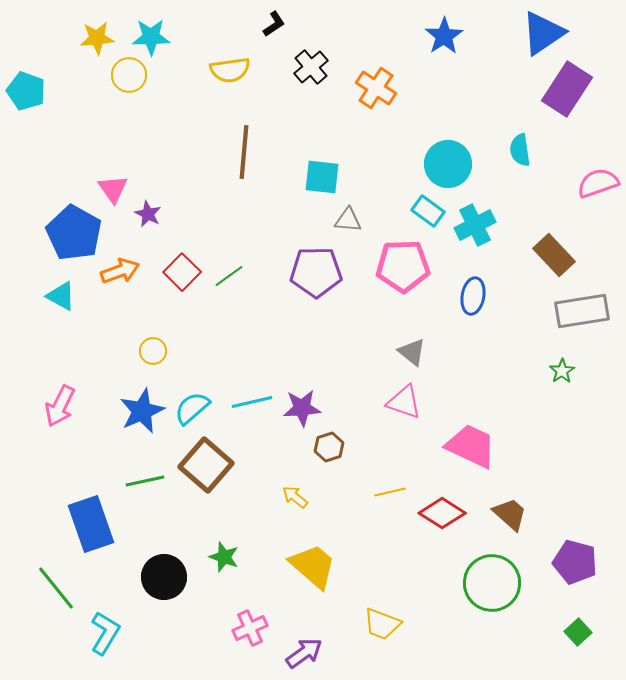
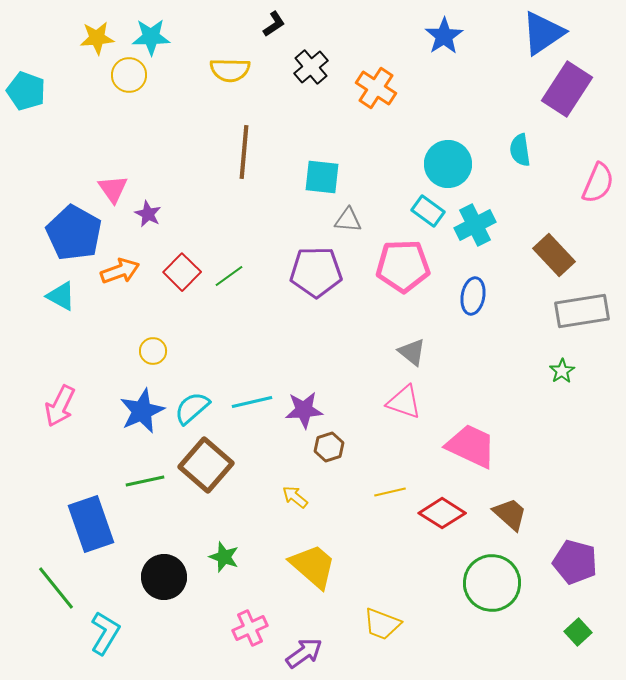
yellow semicircle at (230, 70): rotated 9 degrees clockwise
pink semicircle at (598, 183): rotated 132 degrees clockwise
purple star at (302, 408): moved 2 px right, 2 px down
